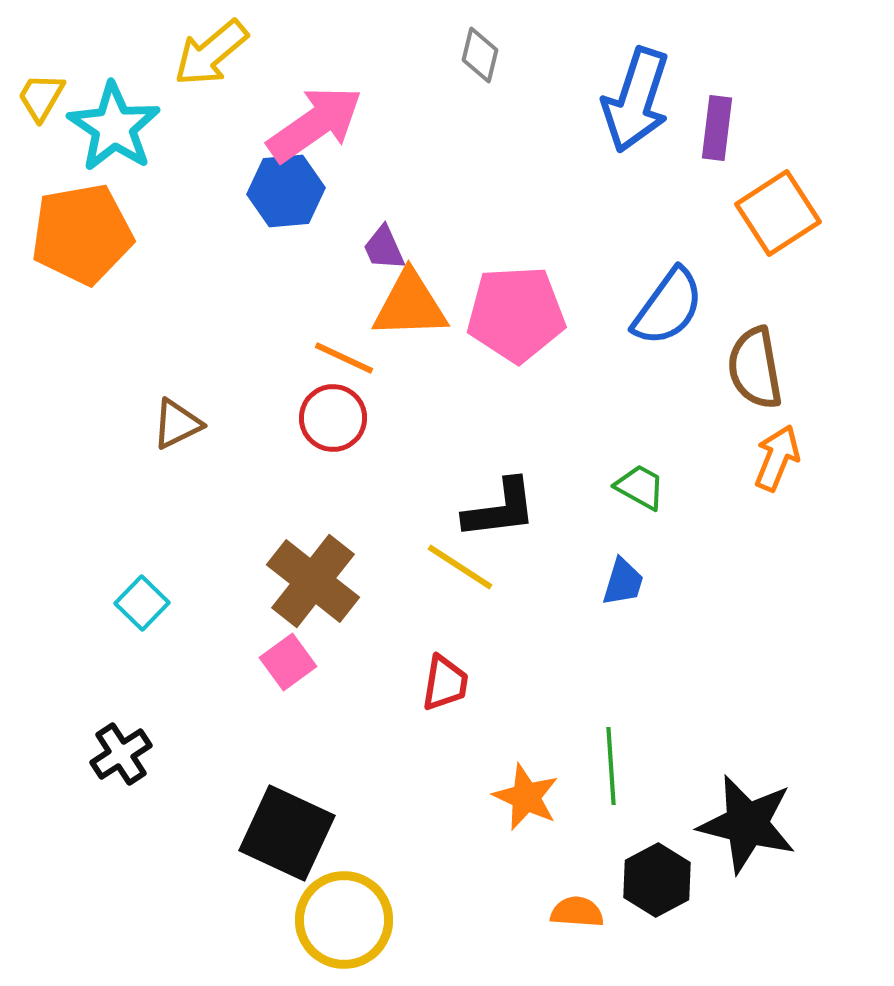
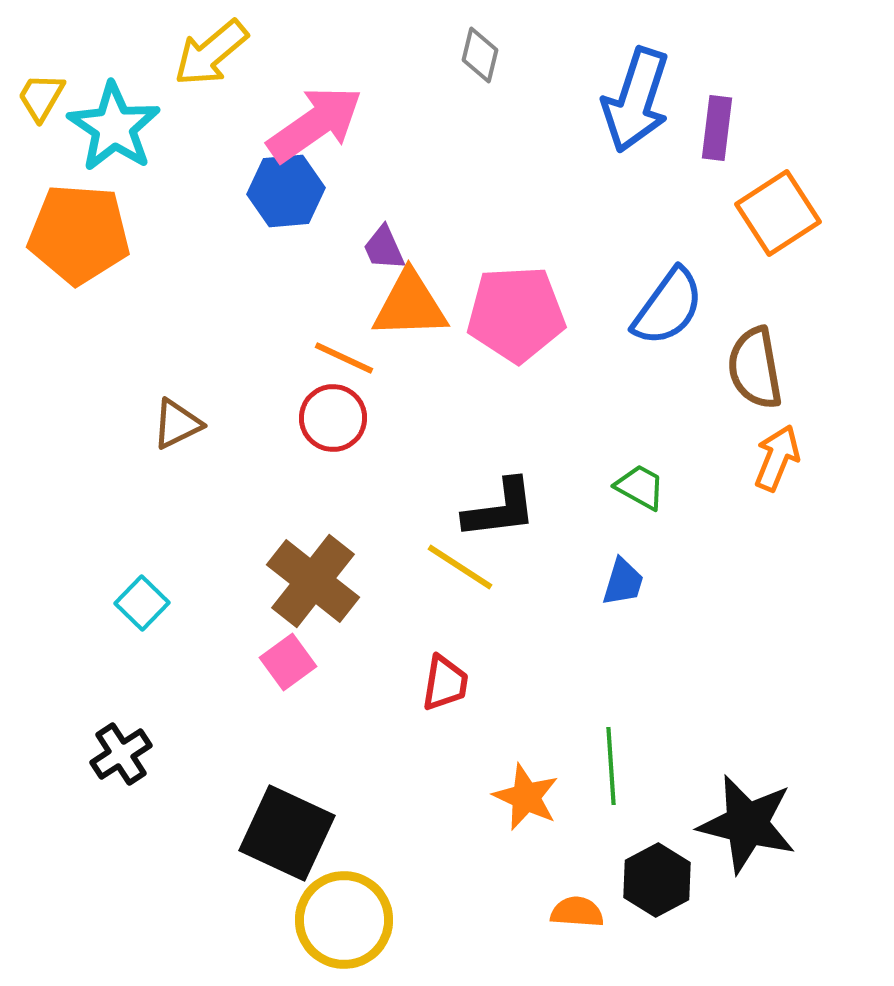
orange pentagon: moved 3 px left; rotated 14 degrees clockwise
